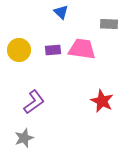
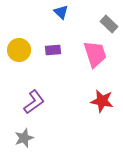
gray rectangle: rotated 42 degrees clockwise
pink trapezoid: moved 13 px right, 5 px down; rotated 64 degrees clockwise
red star: rotated 15 degrees counterclockwise
